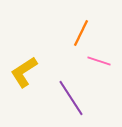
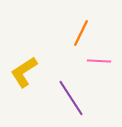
pink line: rotated 15 degrees counterclockwise
